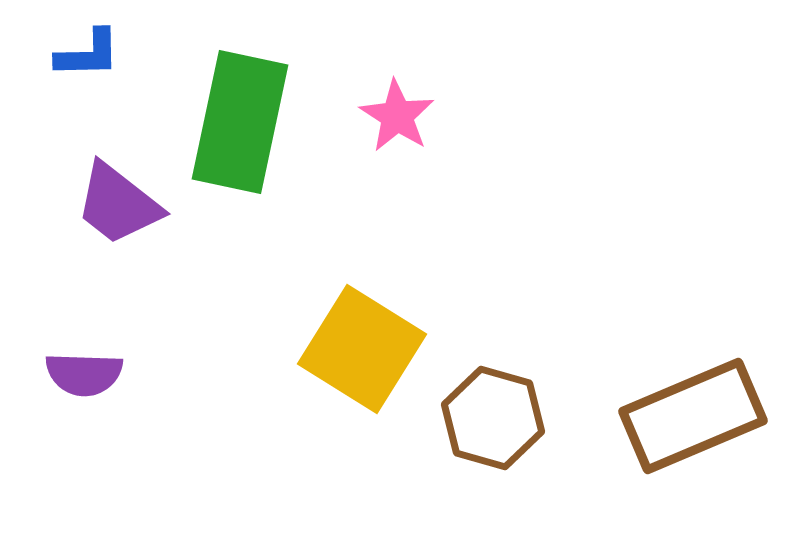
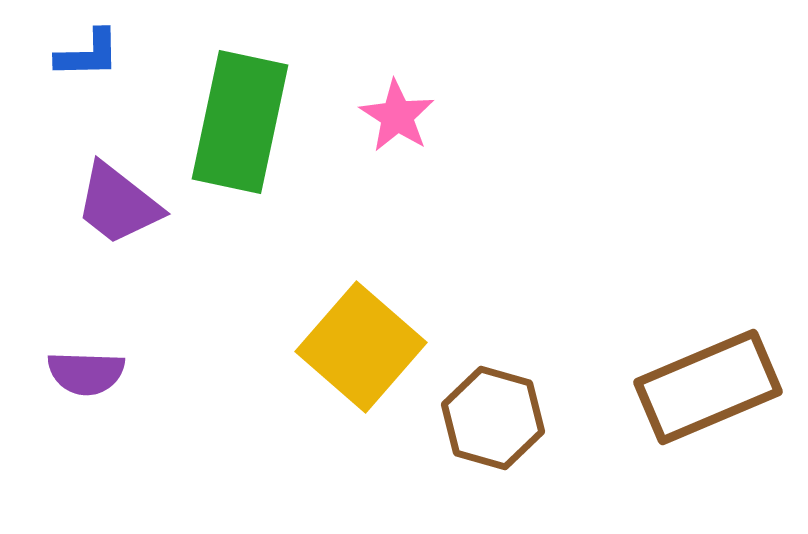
yellow square: moved 1 px left, 2 px up; rotated 9 degrees clockwise
purple semicircle: moved 2 px right, 1 px up
brown rectangle: moved 15 px right, 29 px up
